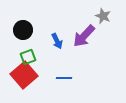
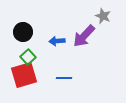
black circle: moved 2 px down
blue arrow: rotated 112 degrees clockwise
green square: rotated 21 degrees counterclockwise
red square: rotated 24 degrees clockwise
